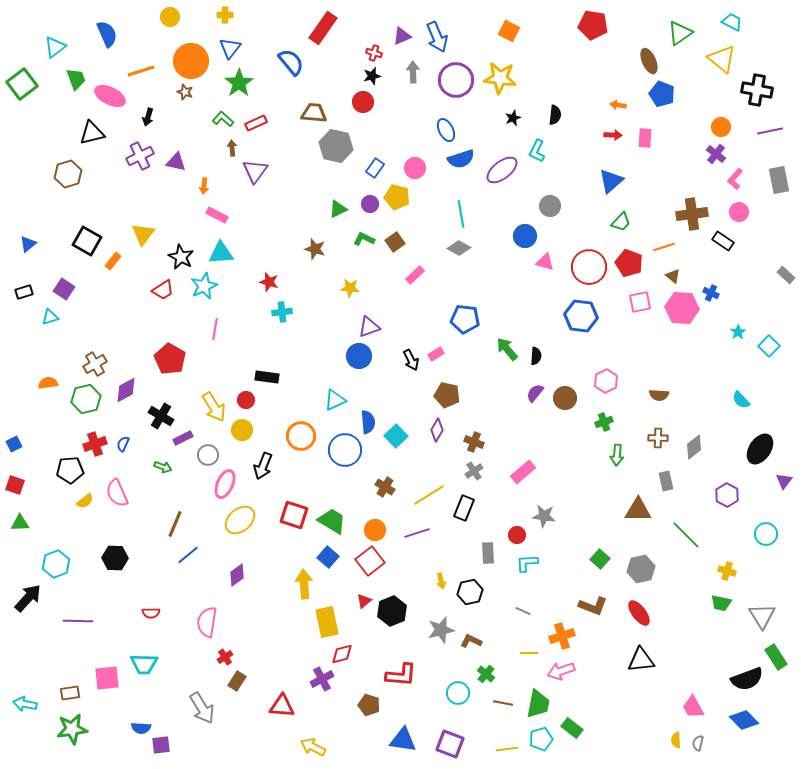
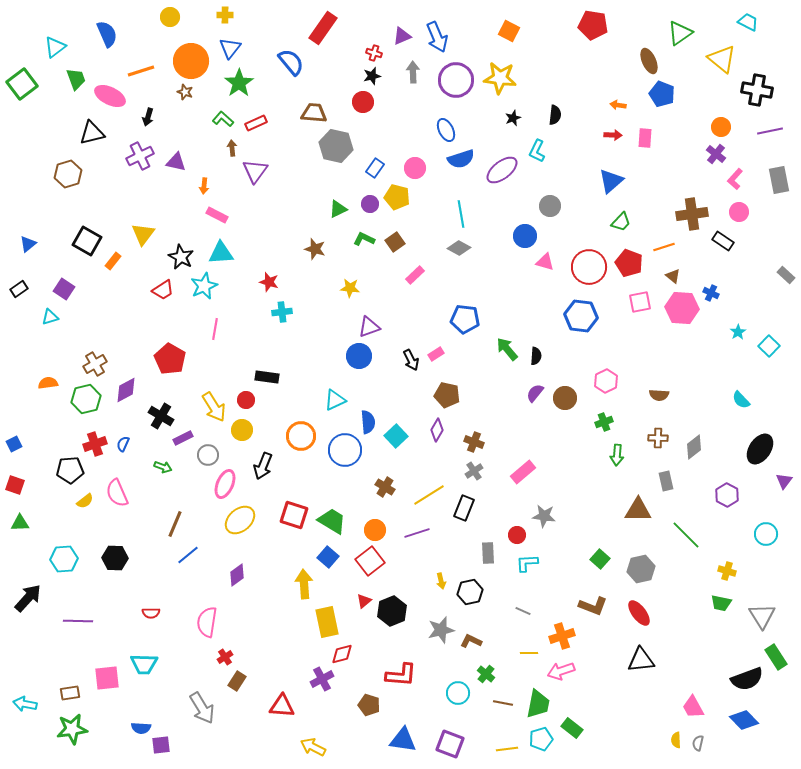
cyan trapezoid at (732, 22): moved 16 px right
black rectangle at (24, 292): moved 5 px left, 3 px up; rotated 18 degrees counterclockwise
cyan hexagon at (56, 564): moved 8 px right, 5 px up; rotated 16 degrees clockwise
